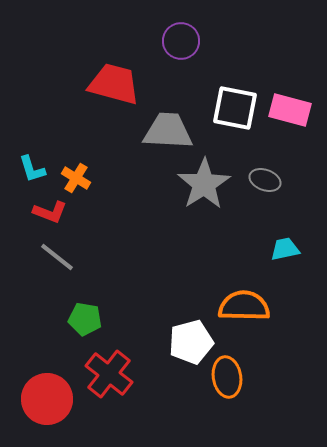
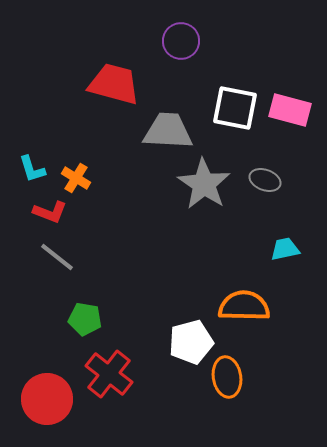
gray star: rotated 6 degrees counterclockwise
